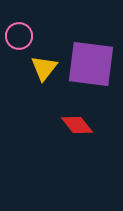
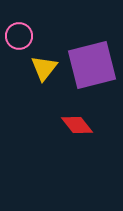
purple square: moved 1 px right, 1 px down; rotated 21 degrees counterclockwise
